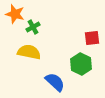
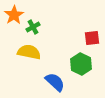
orange star: moved 1 px left, 1 px down; rotated 24 degrees clockwise
